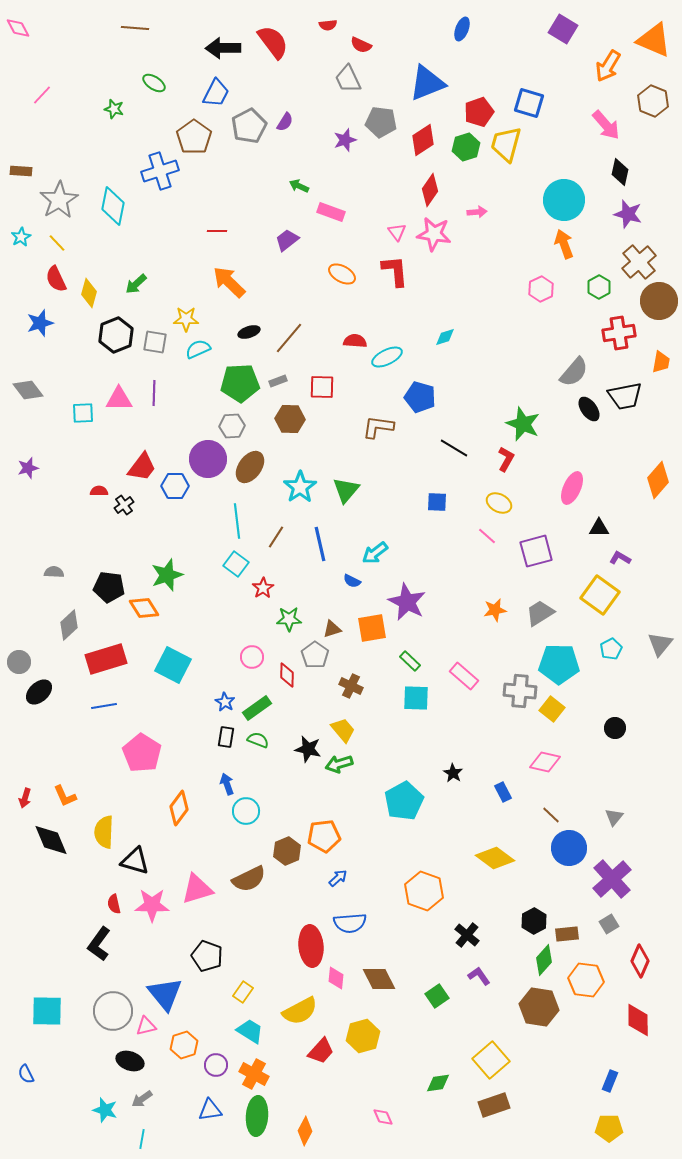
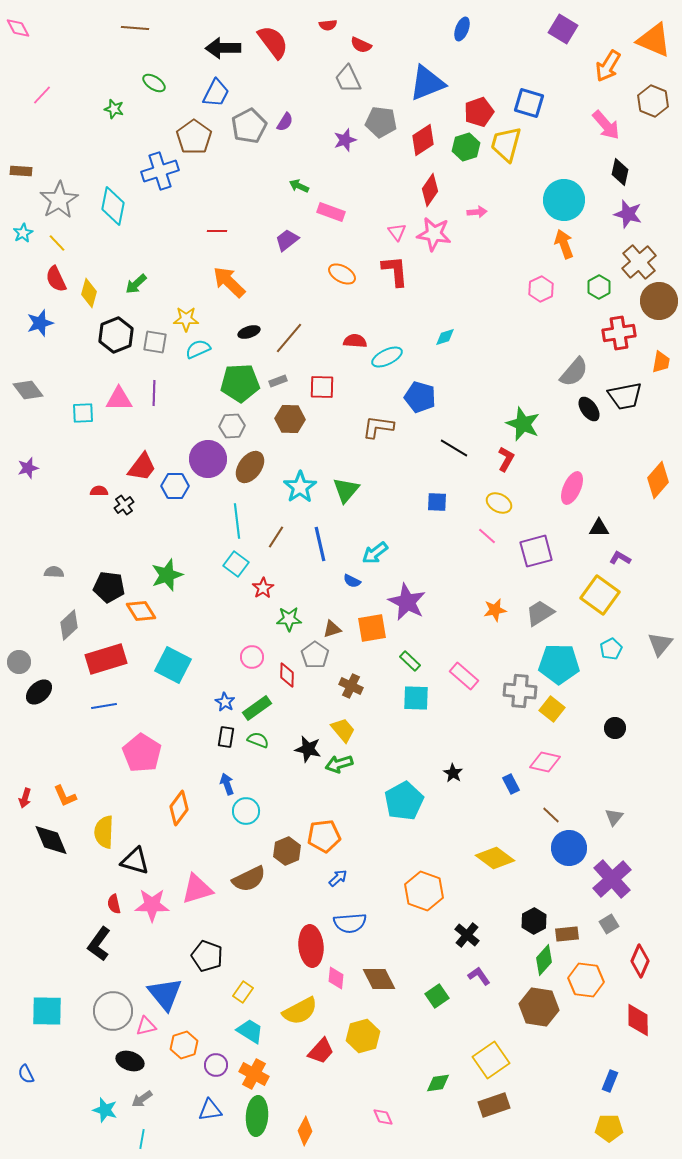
cyan star at (21, 237): moved 2 px right, 4 px up
orange diamond at (144, 608): moved 3 px left, 3 px down
blue rectangle at (503, 792): moved 8 px right, 8 px up
yellow square at (491, 1060): rotated 6 degrees clockwise
